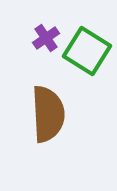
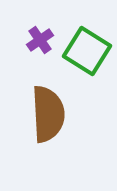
purple cross: moved 6 px left, 2 px down
